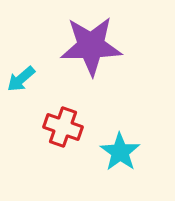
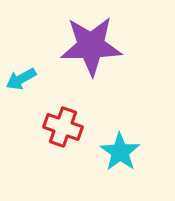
cyan arrow: rotated 12 degrees clockwise
